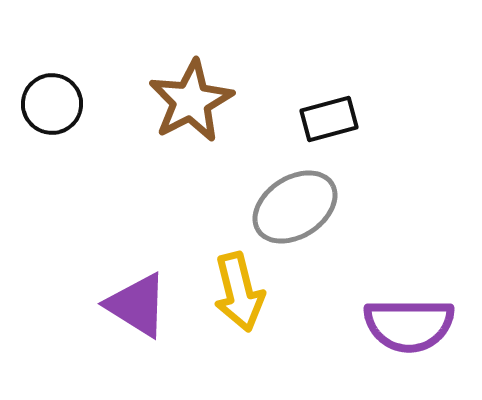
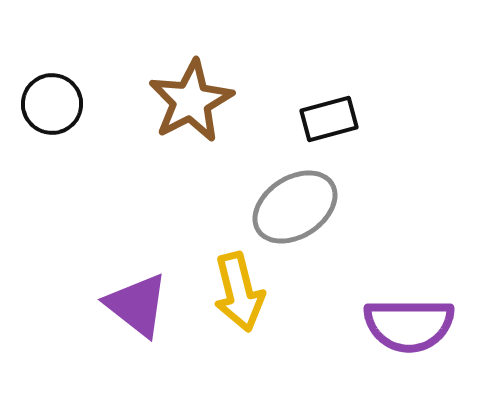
purple triangle: rotated 6 degrees clockwise
